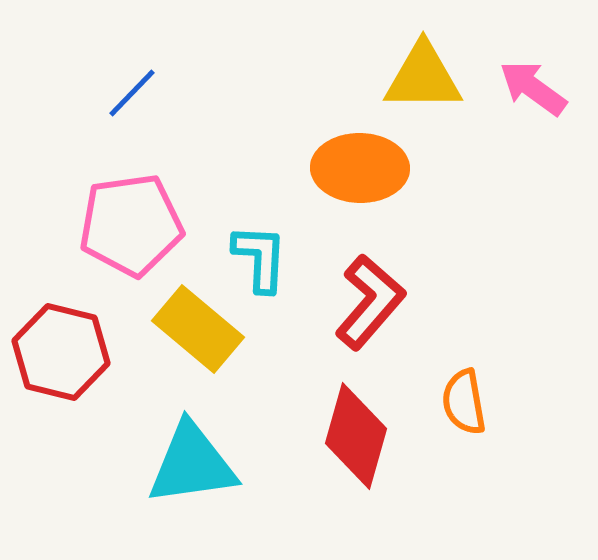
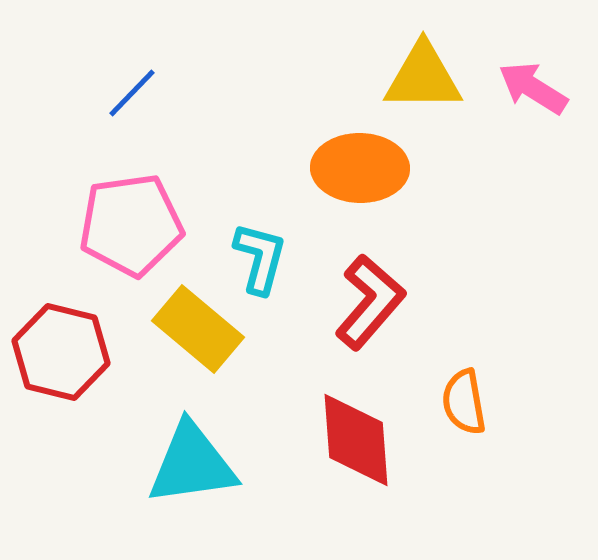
pink arrow: rotated 4 degrees counterclockwise
cyan L-shape: rotated 12 degrees clockwise
red diamond: moved 4 px down; rotated 20 degrees counterclockwise
